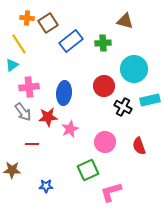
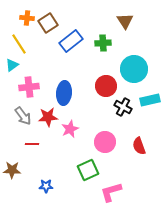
brown triangle: rotated 42 degrees clockwise
red circle: moved 2 px right
gray arrow: moved 4 px down
